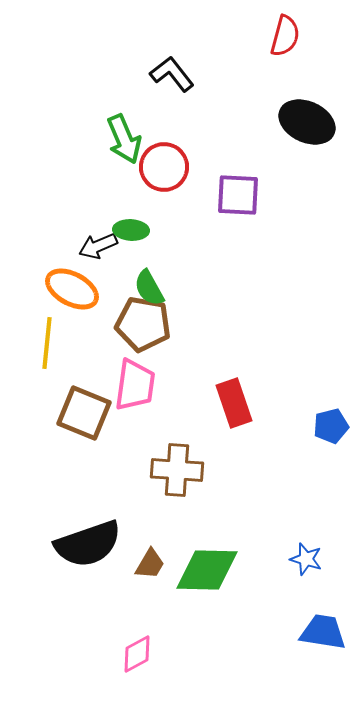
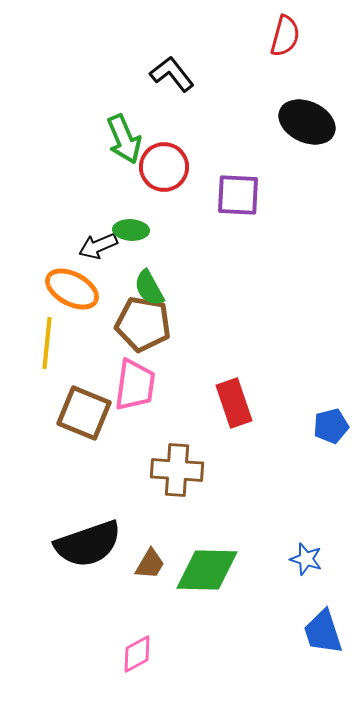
blue trapezoid: rotated 117 degrees counterclockwise
